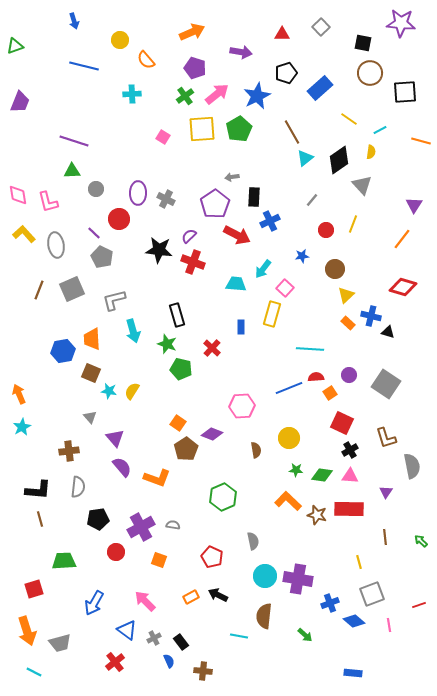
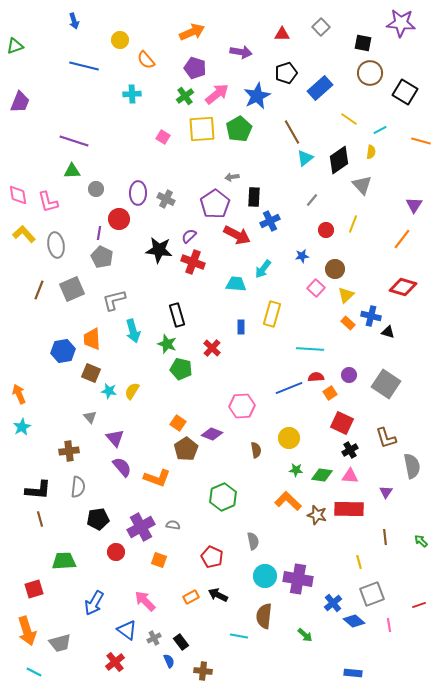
black square at (405, 92): rotated 35 degrees clockwise
purple line at (94, 233): moved 5 px right; rotated 56 degrees clockwise
pink square at (285, 288): moved 31 px right
blue cross at (330, 603): moved 3 px right; rotated 18 degrees counterclockwise
